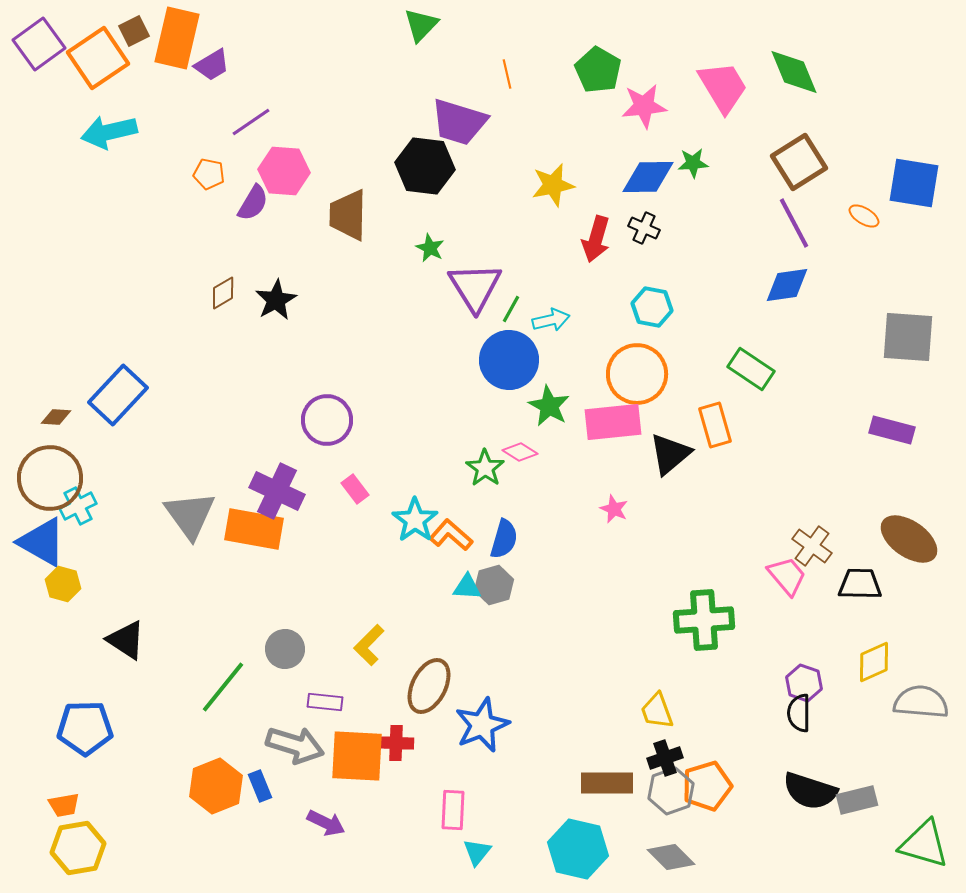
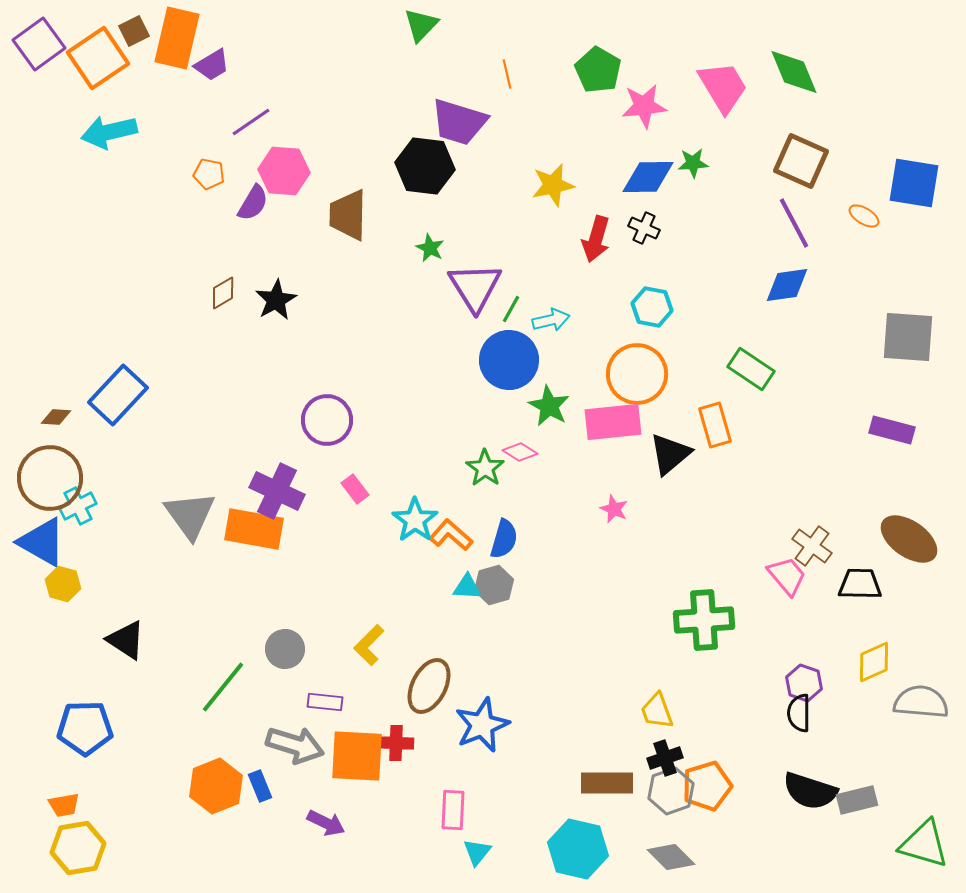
brown square at (799, 162): moved 2 px right, 1 px up; rotated 34 degrees counterclockwise
